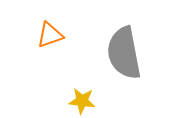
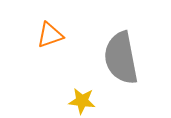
gray semicircle: moved 3 px left, 5 px down
